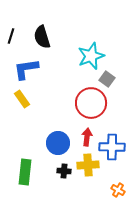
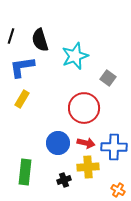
black semicircle: moved 2 px left, 3 px down
cyan star: moved 16 px left
blue L-shape: moved 4 px left, 2 px up
gray square: moved 1 px right, 1 px up
yellow rectangle: rotated 66 degrees clockwise
red circle: moved 7 px left, 5 px down
red arrow: moved 1 px left, 6 px down; rotated 96 degrees clockwise
blue cross: moved 2 px right
yellow cross: moved 2 px down
black cross: moved 9 px down; rotated 24 degrees counterclockwise
